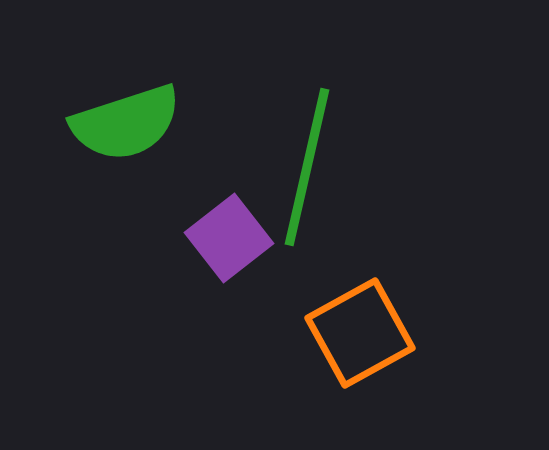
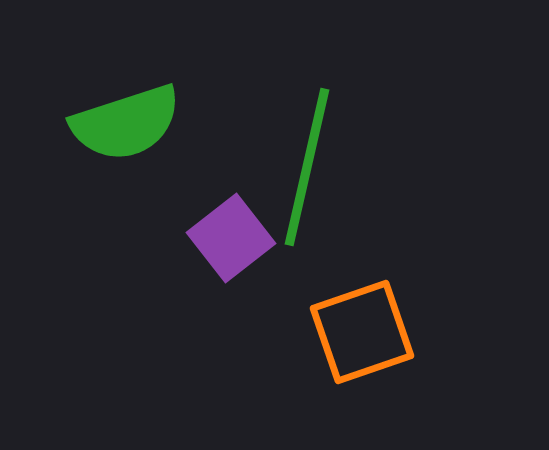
purple square: moved 2 px right
orange square: moved 2 px right, 1 px up; rotated 10 degrees clockwise
